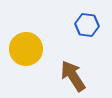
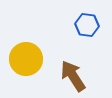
yellow circle: moved 10 px down
